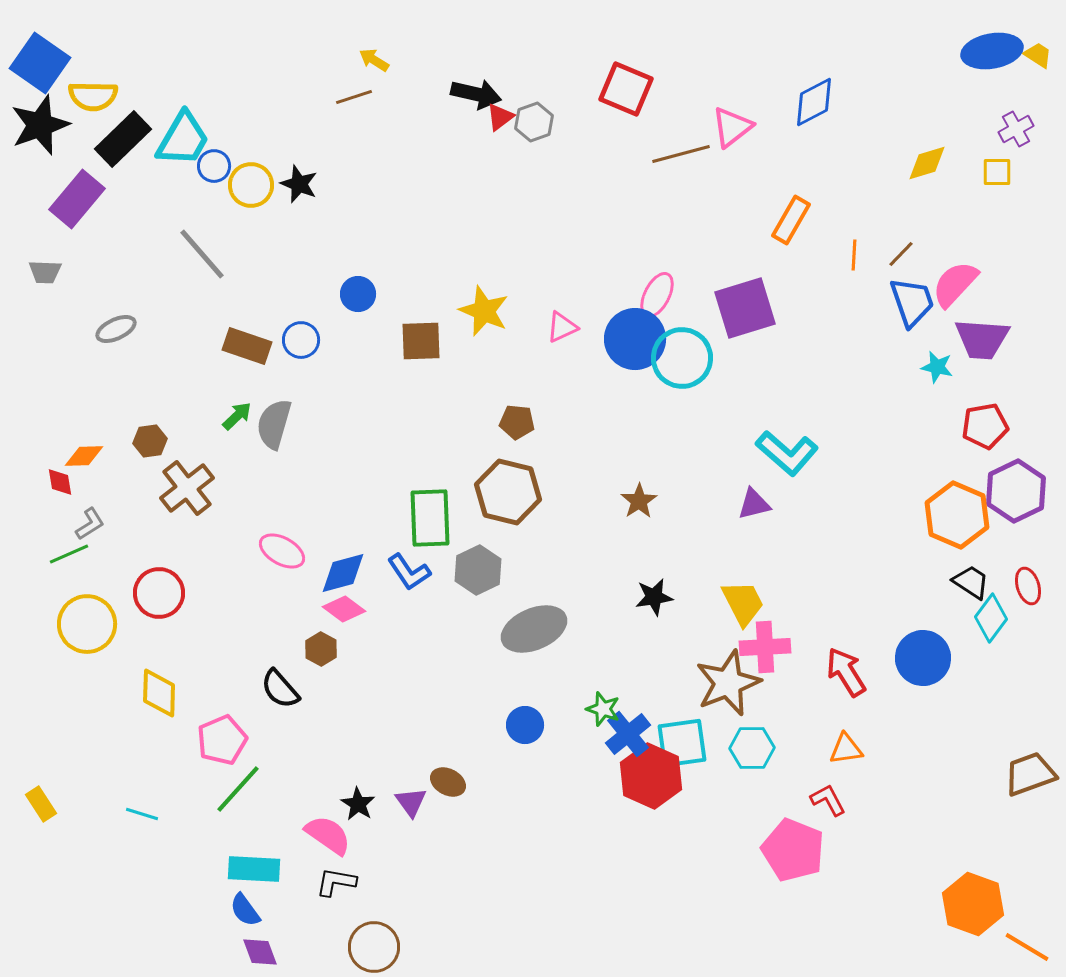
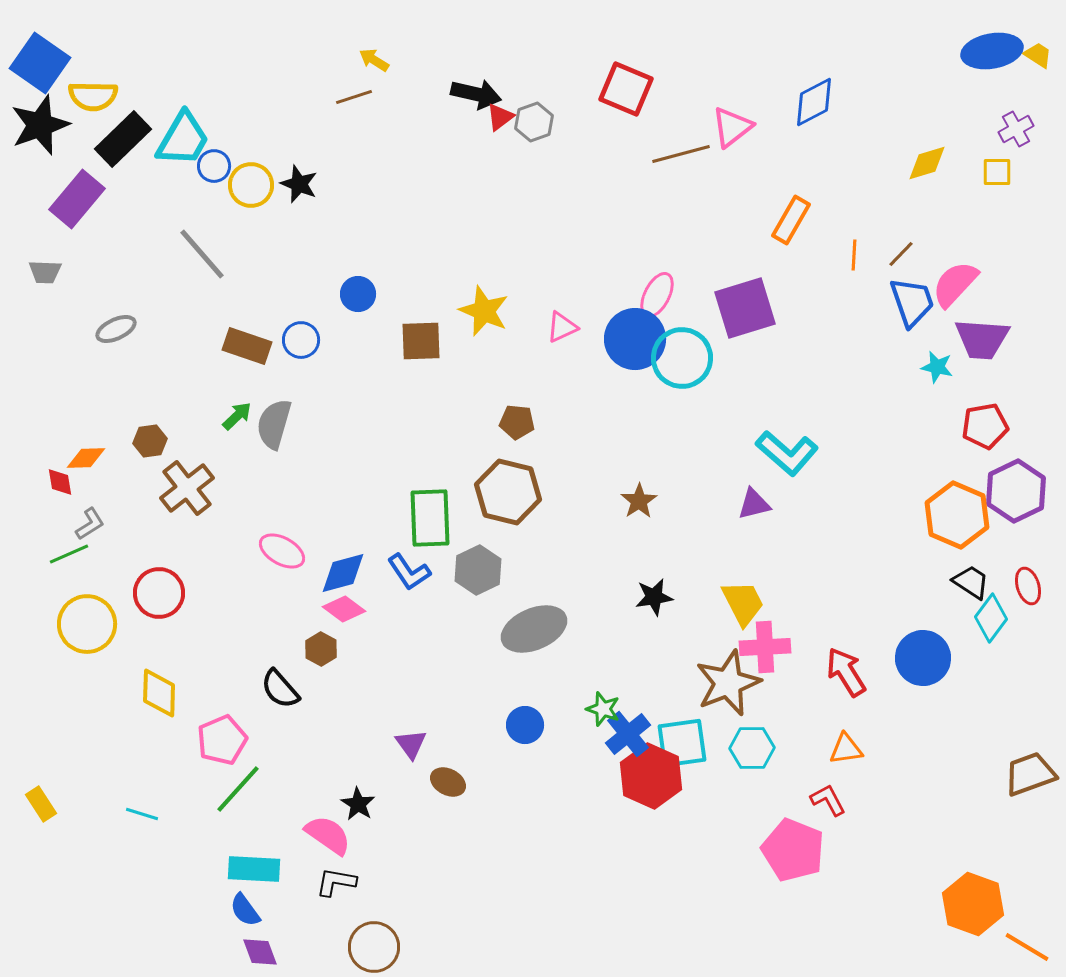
orange diamond at (84, 456): moved 2 px right, 2 px down
purple triangle at (411, 802): moved 58 px up
